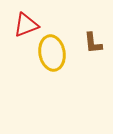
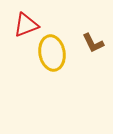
brown L-shape: rotated 20 degrees counterclockwise
